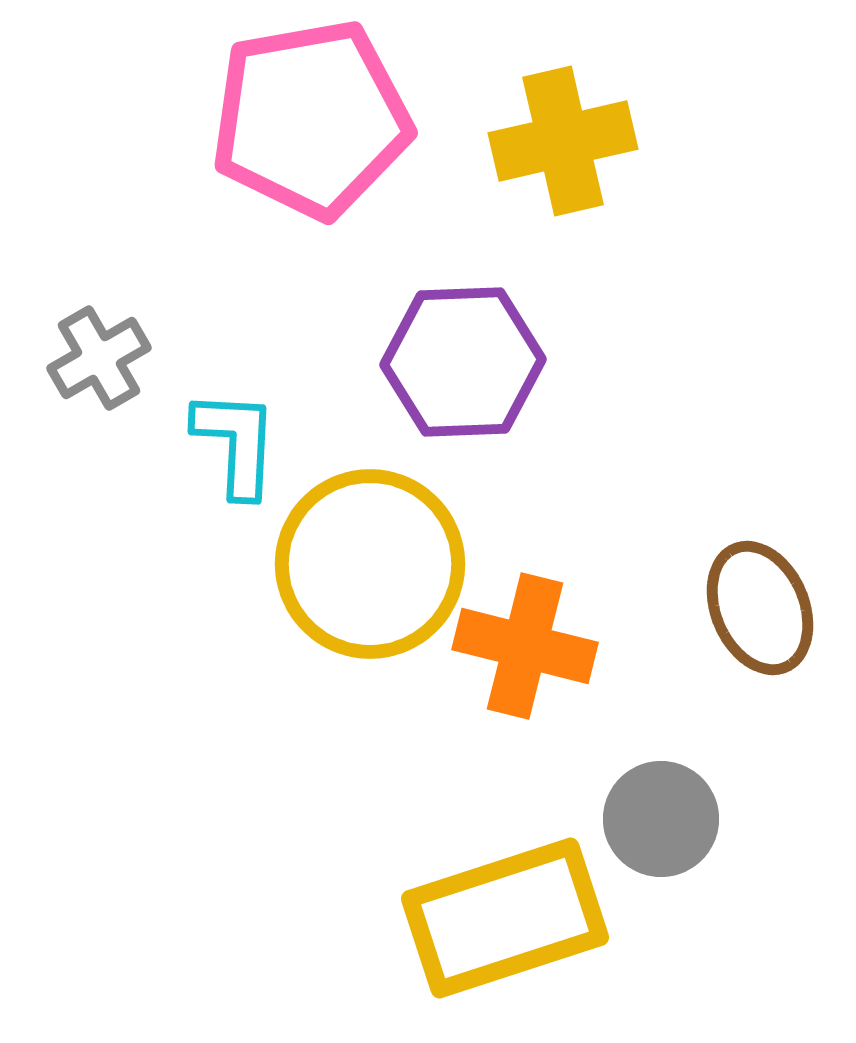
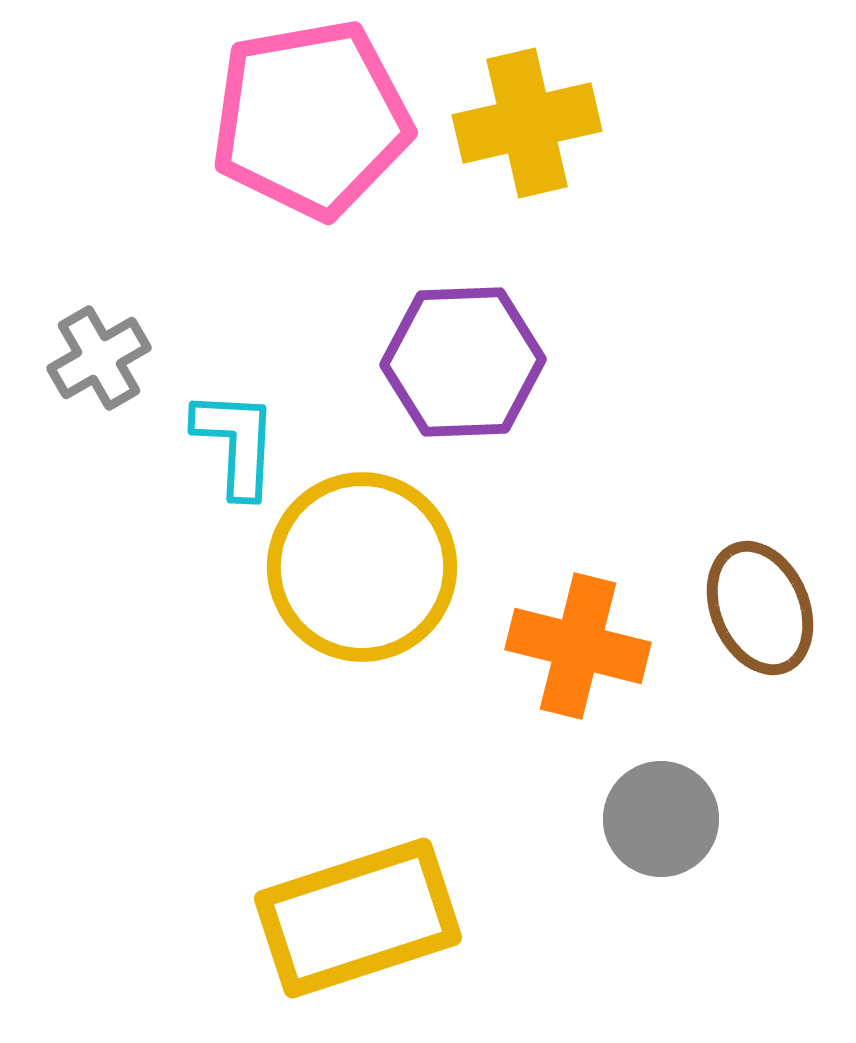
yellow cross: moved 36 px left, 18 px up
yellow circle: moved 8 px left, 3 px down
orange cross: moved 53 px right
yellow rectangle: moved 147 px left
